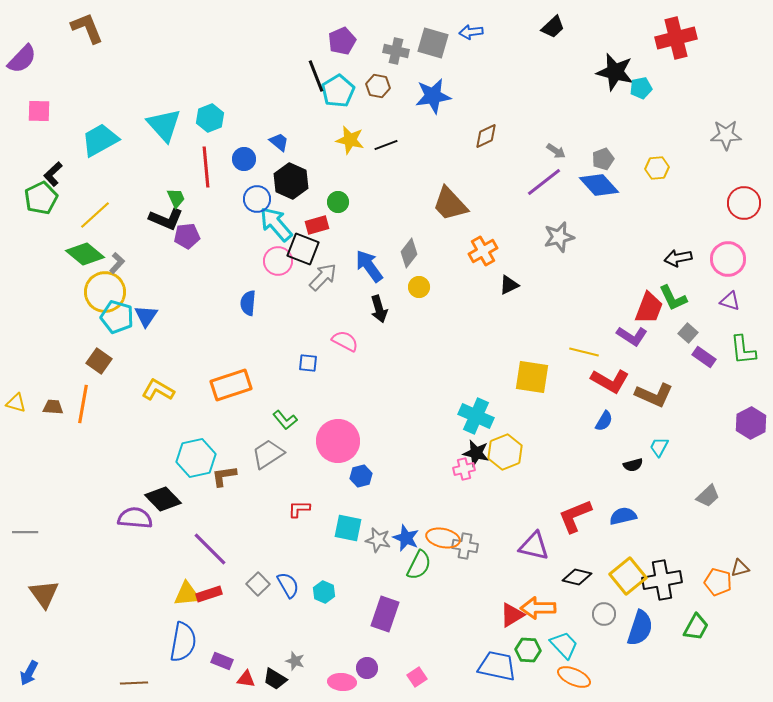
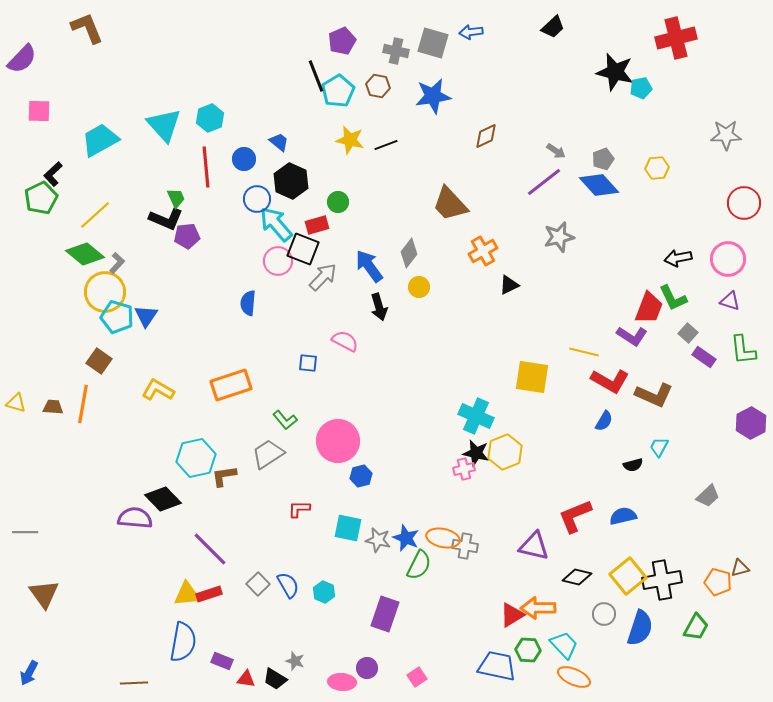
black arrow at (379, 309): moved 2 px up
